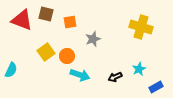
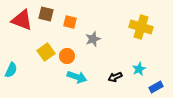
orange square: rotated 24 degrees clockwise
cyan arrow: moved 3 px left, 2 px down
